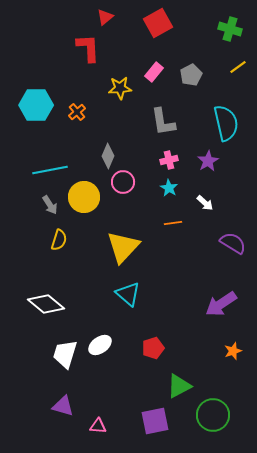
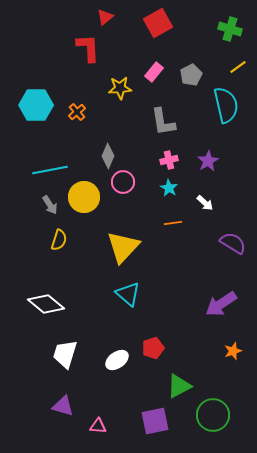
cyan semicircle: moved 18 px up
white ellipse: moved 17 px right, 15 px down
